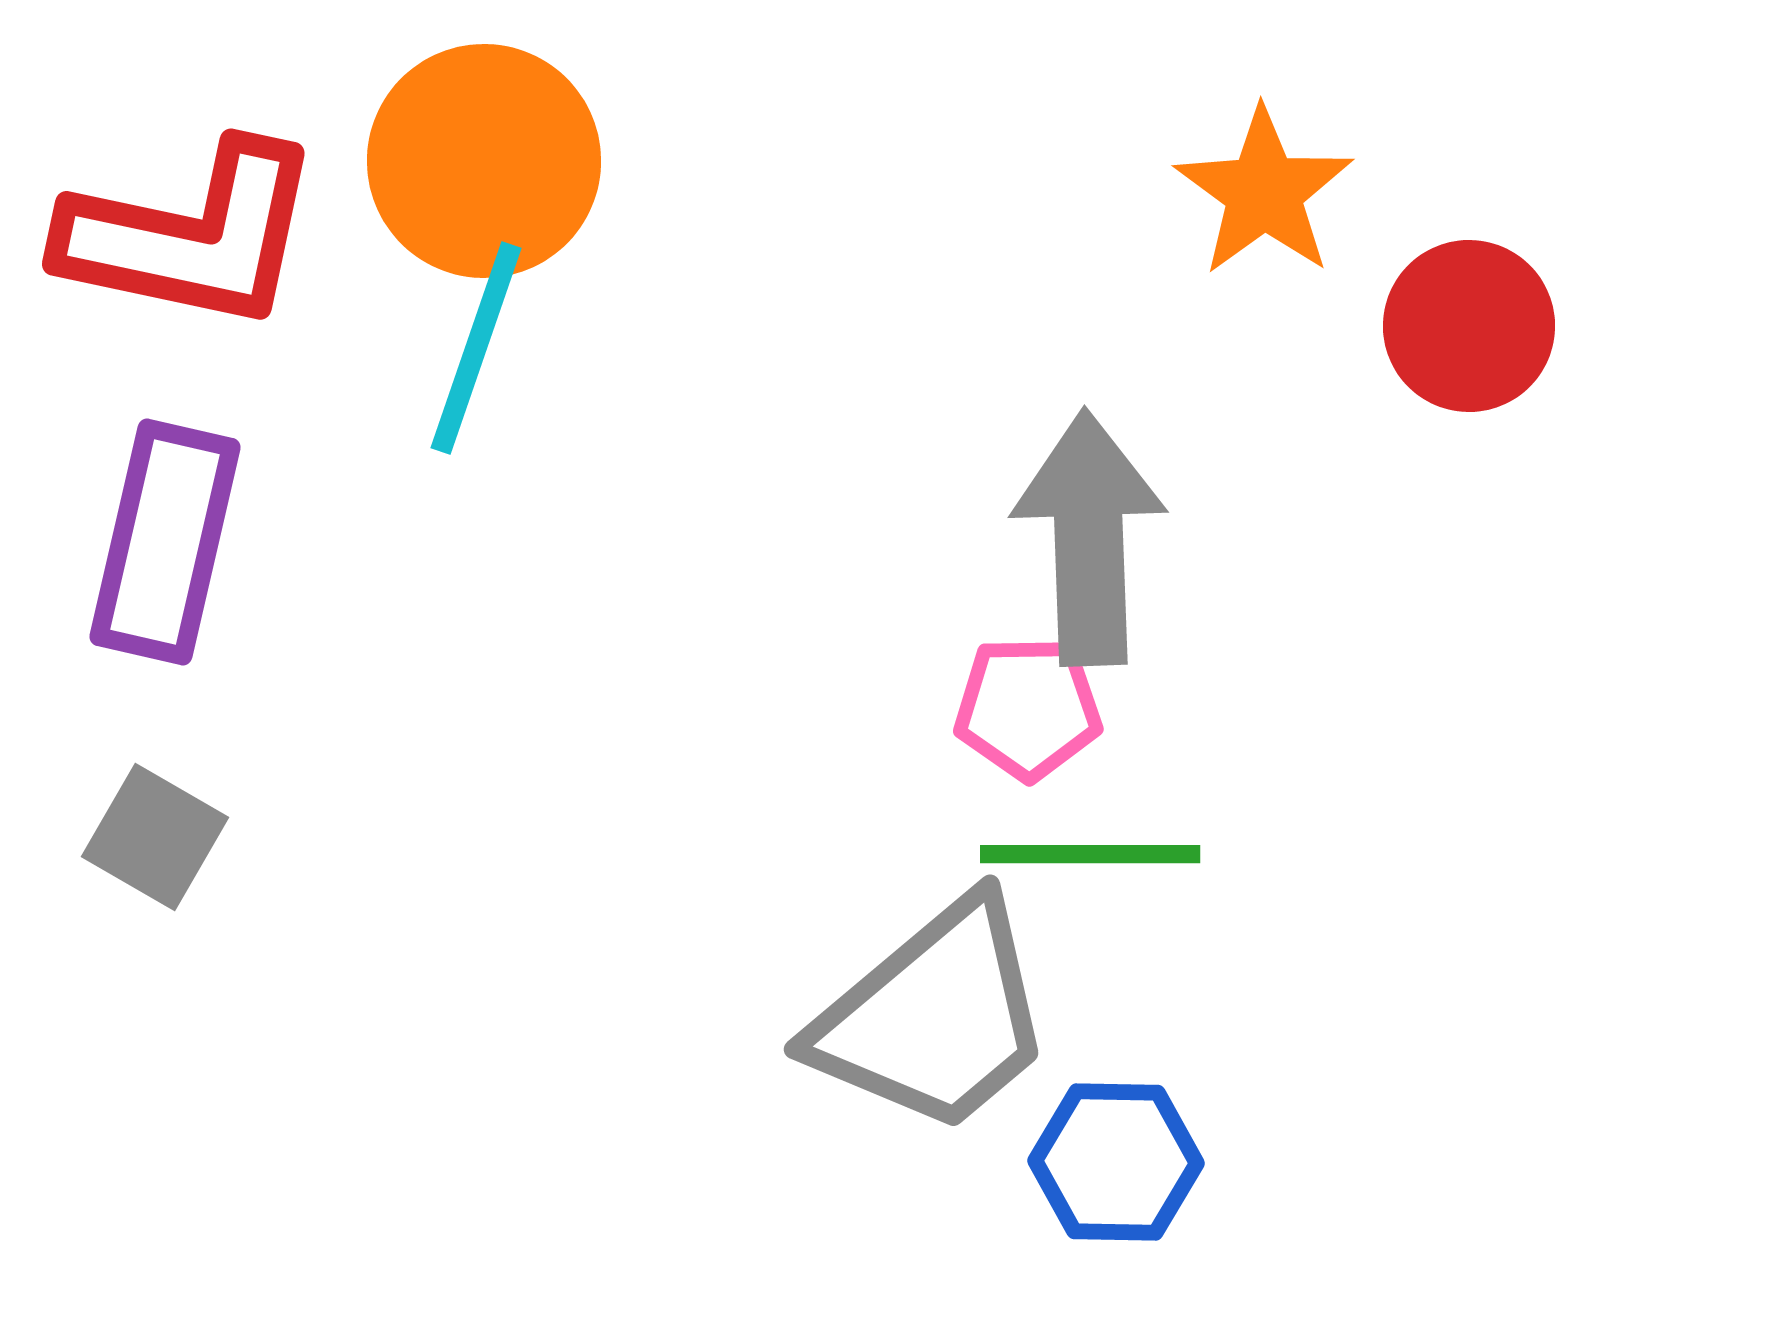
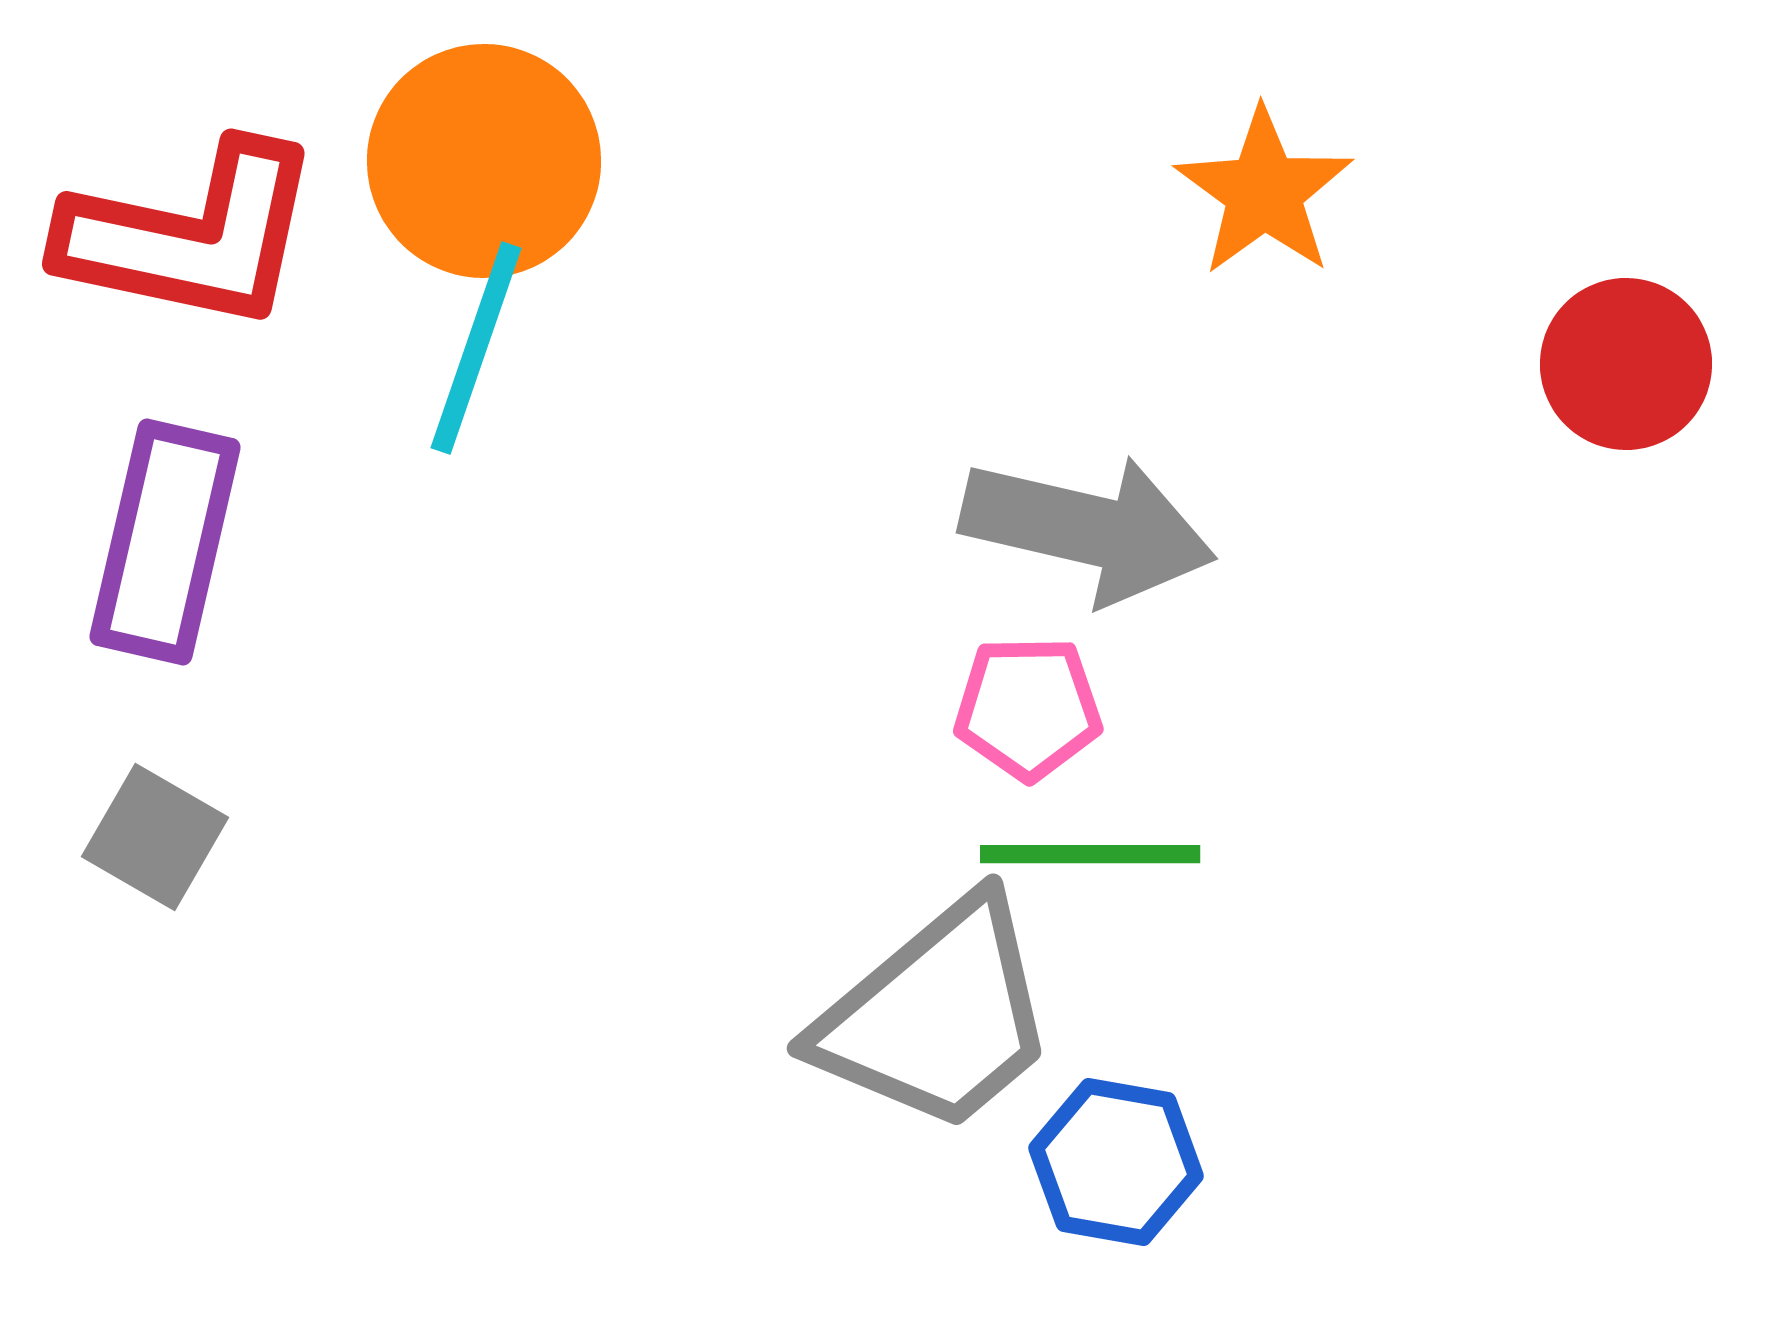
red circle: moved 157 px right, 38 px down
gray arrow: moved 1 px left, 9 px up; rotated 105 degrees clockwise
gray trapezoid: moved 3 px right, 1 px up
blue hexagon: rotated 9 degrees clockwise
